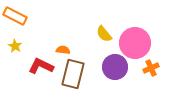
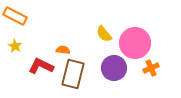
purple circle: moved 1 px left, 1 px down
